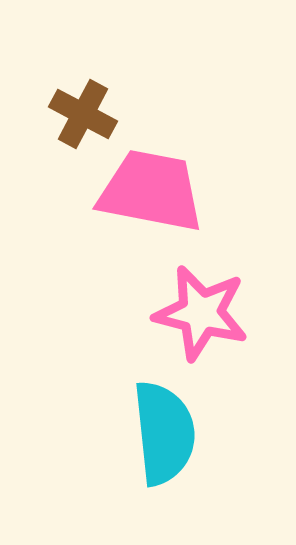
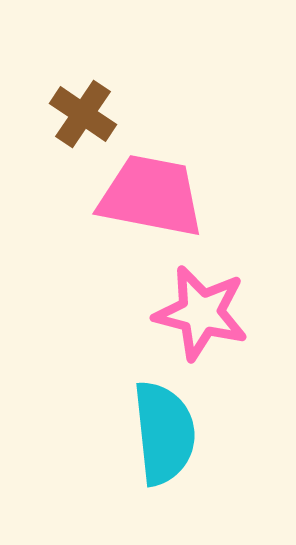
brown cross: rotated 6 degrees clockwise
pink trapezoid: moved 5 px down
